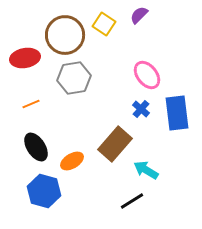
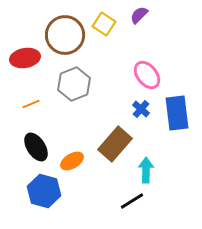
gray hexagon: moved 6 px down; rotated 12 degrees counterclockwise
cyan arrow: rotated 60 degrees clockwise
